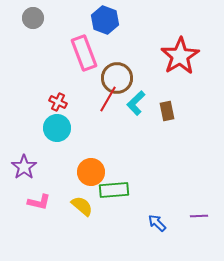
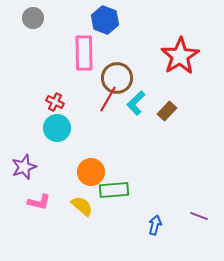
pink rectangle: rotated 20 degrees clockwise
red cross: moved 3 px left
brown rectangle: rotated 54 degrees clockwise
purple star: rotated 15 degrees clockwise
purple line: rotated 24 degrees clockwise
blue arrow: moved 2 px left, 2 px down; rotated 60 degrees clockwise
